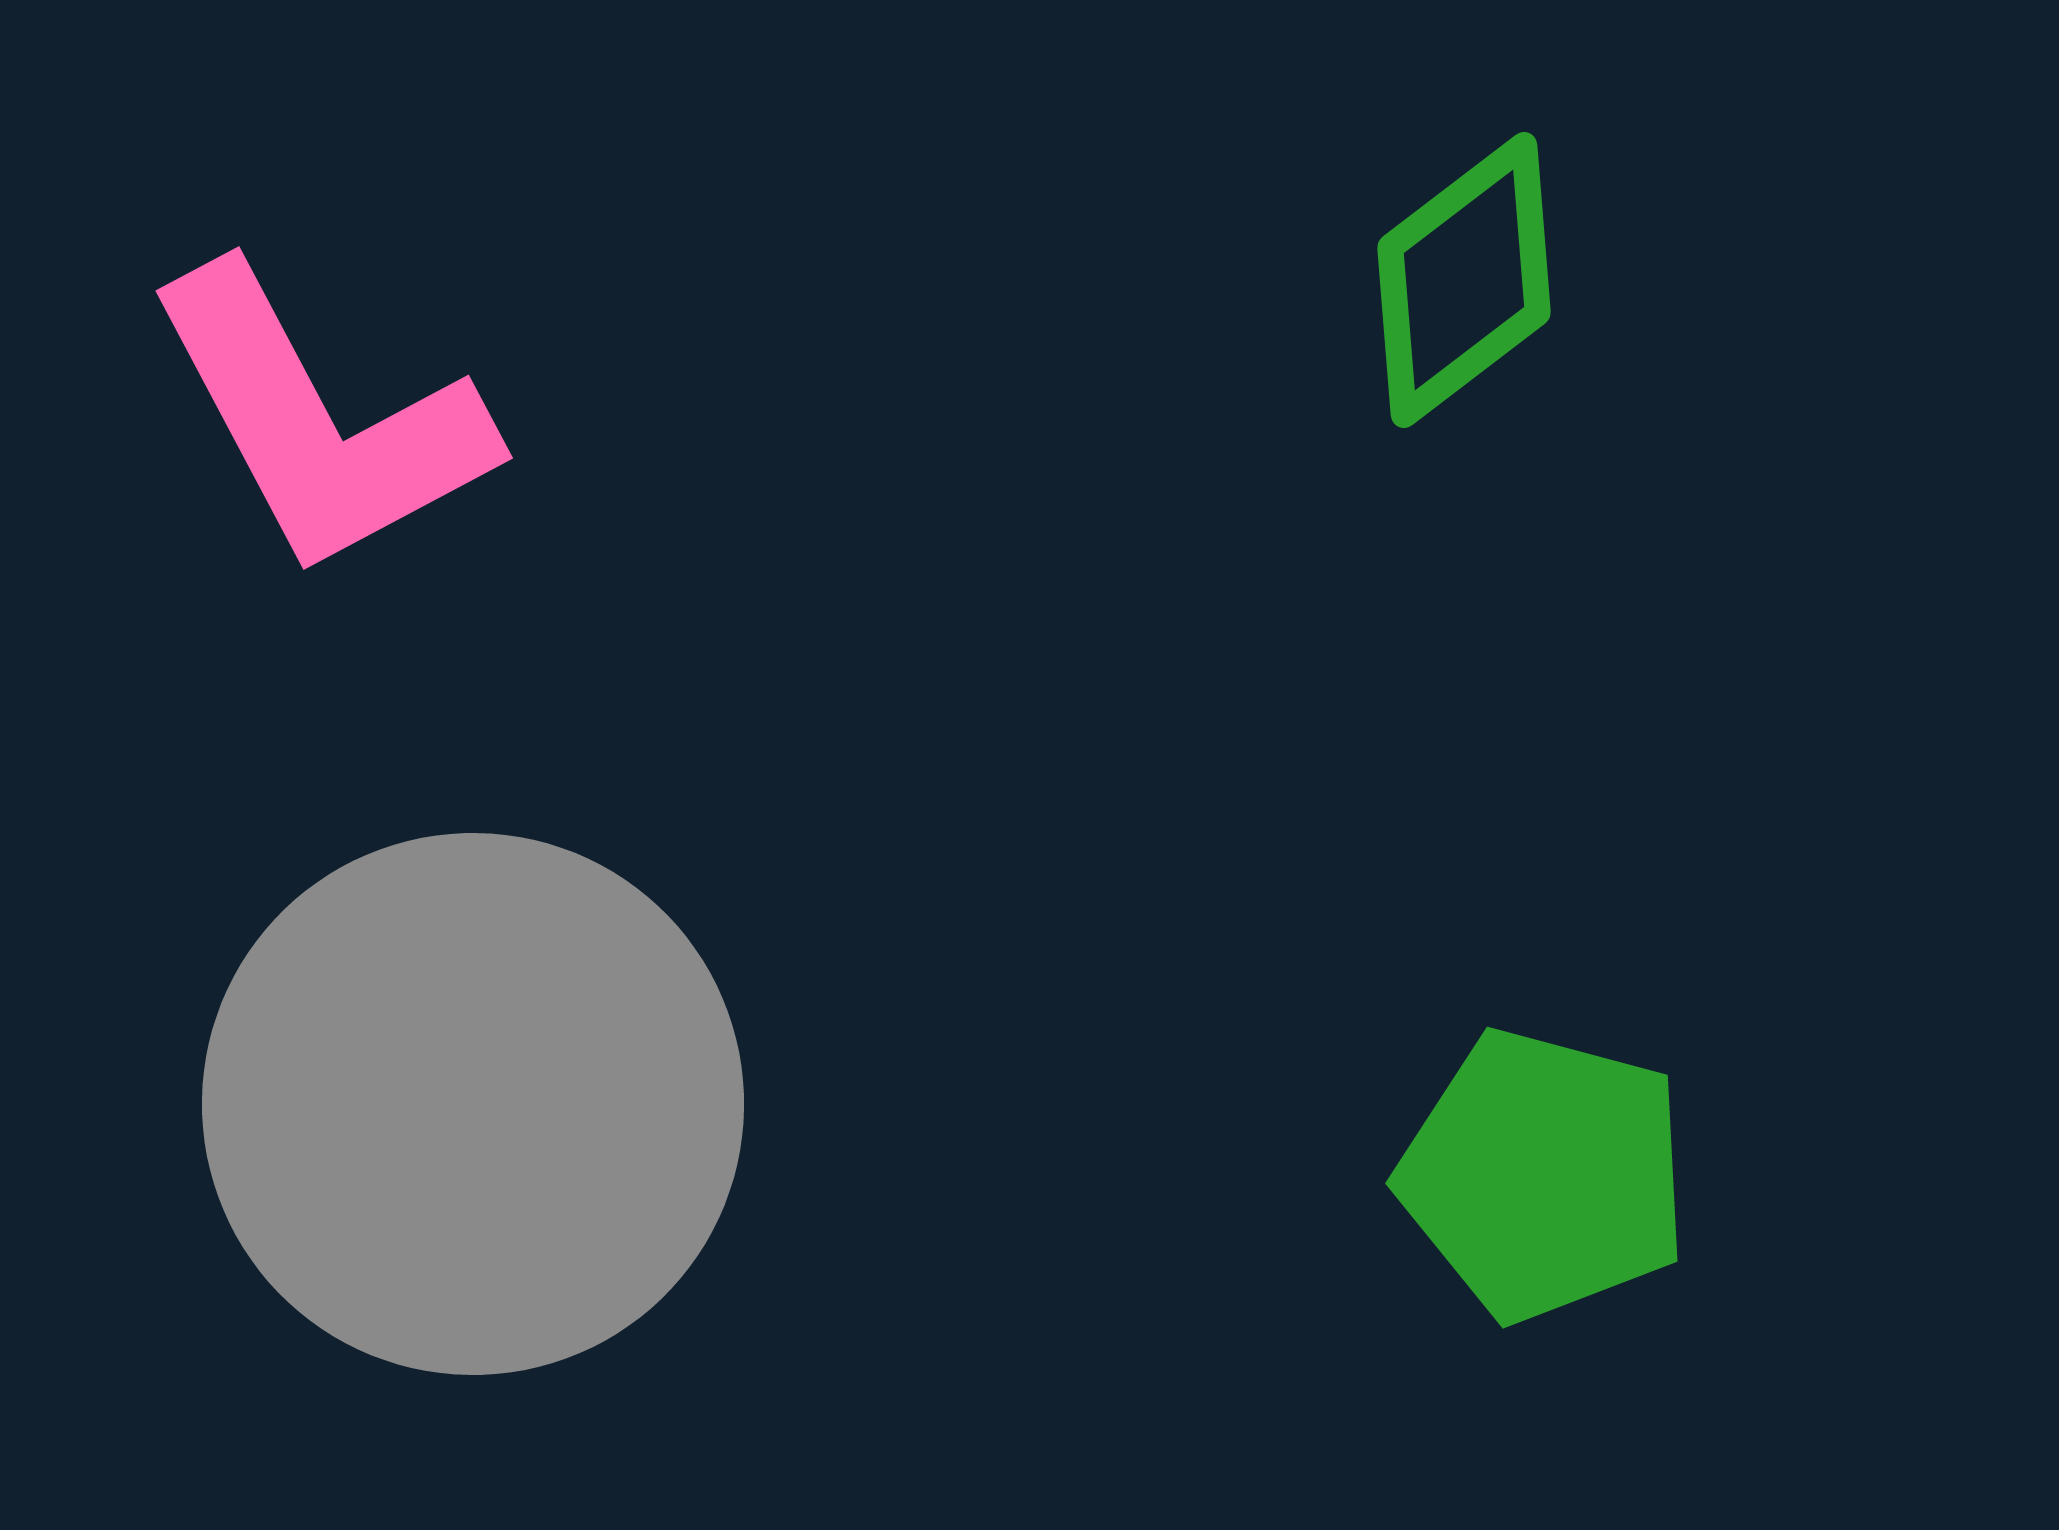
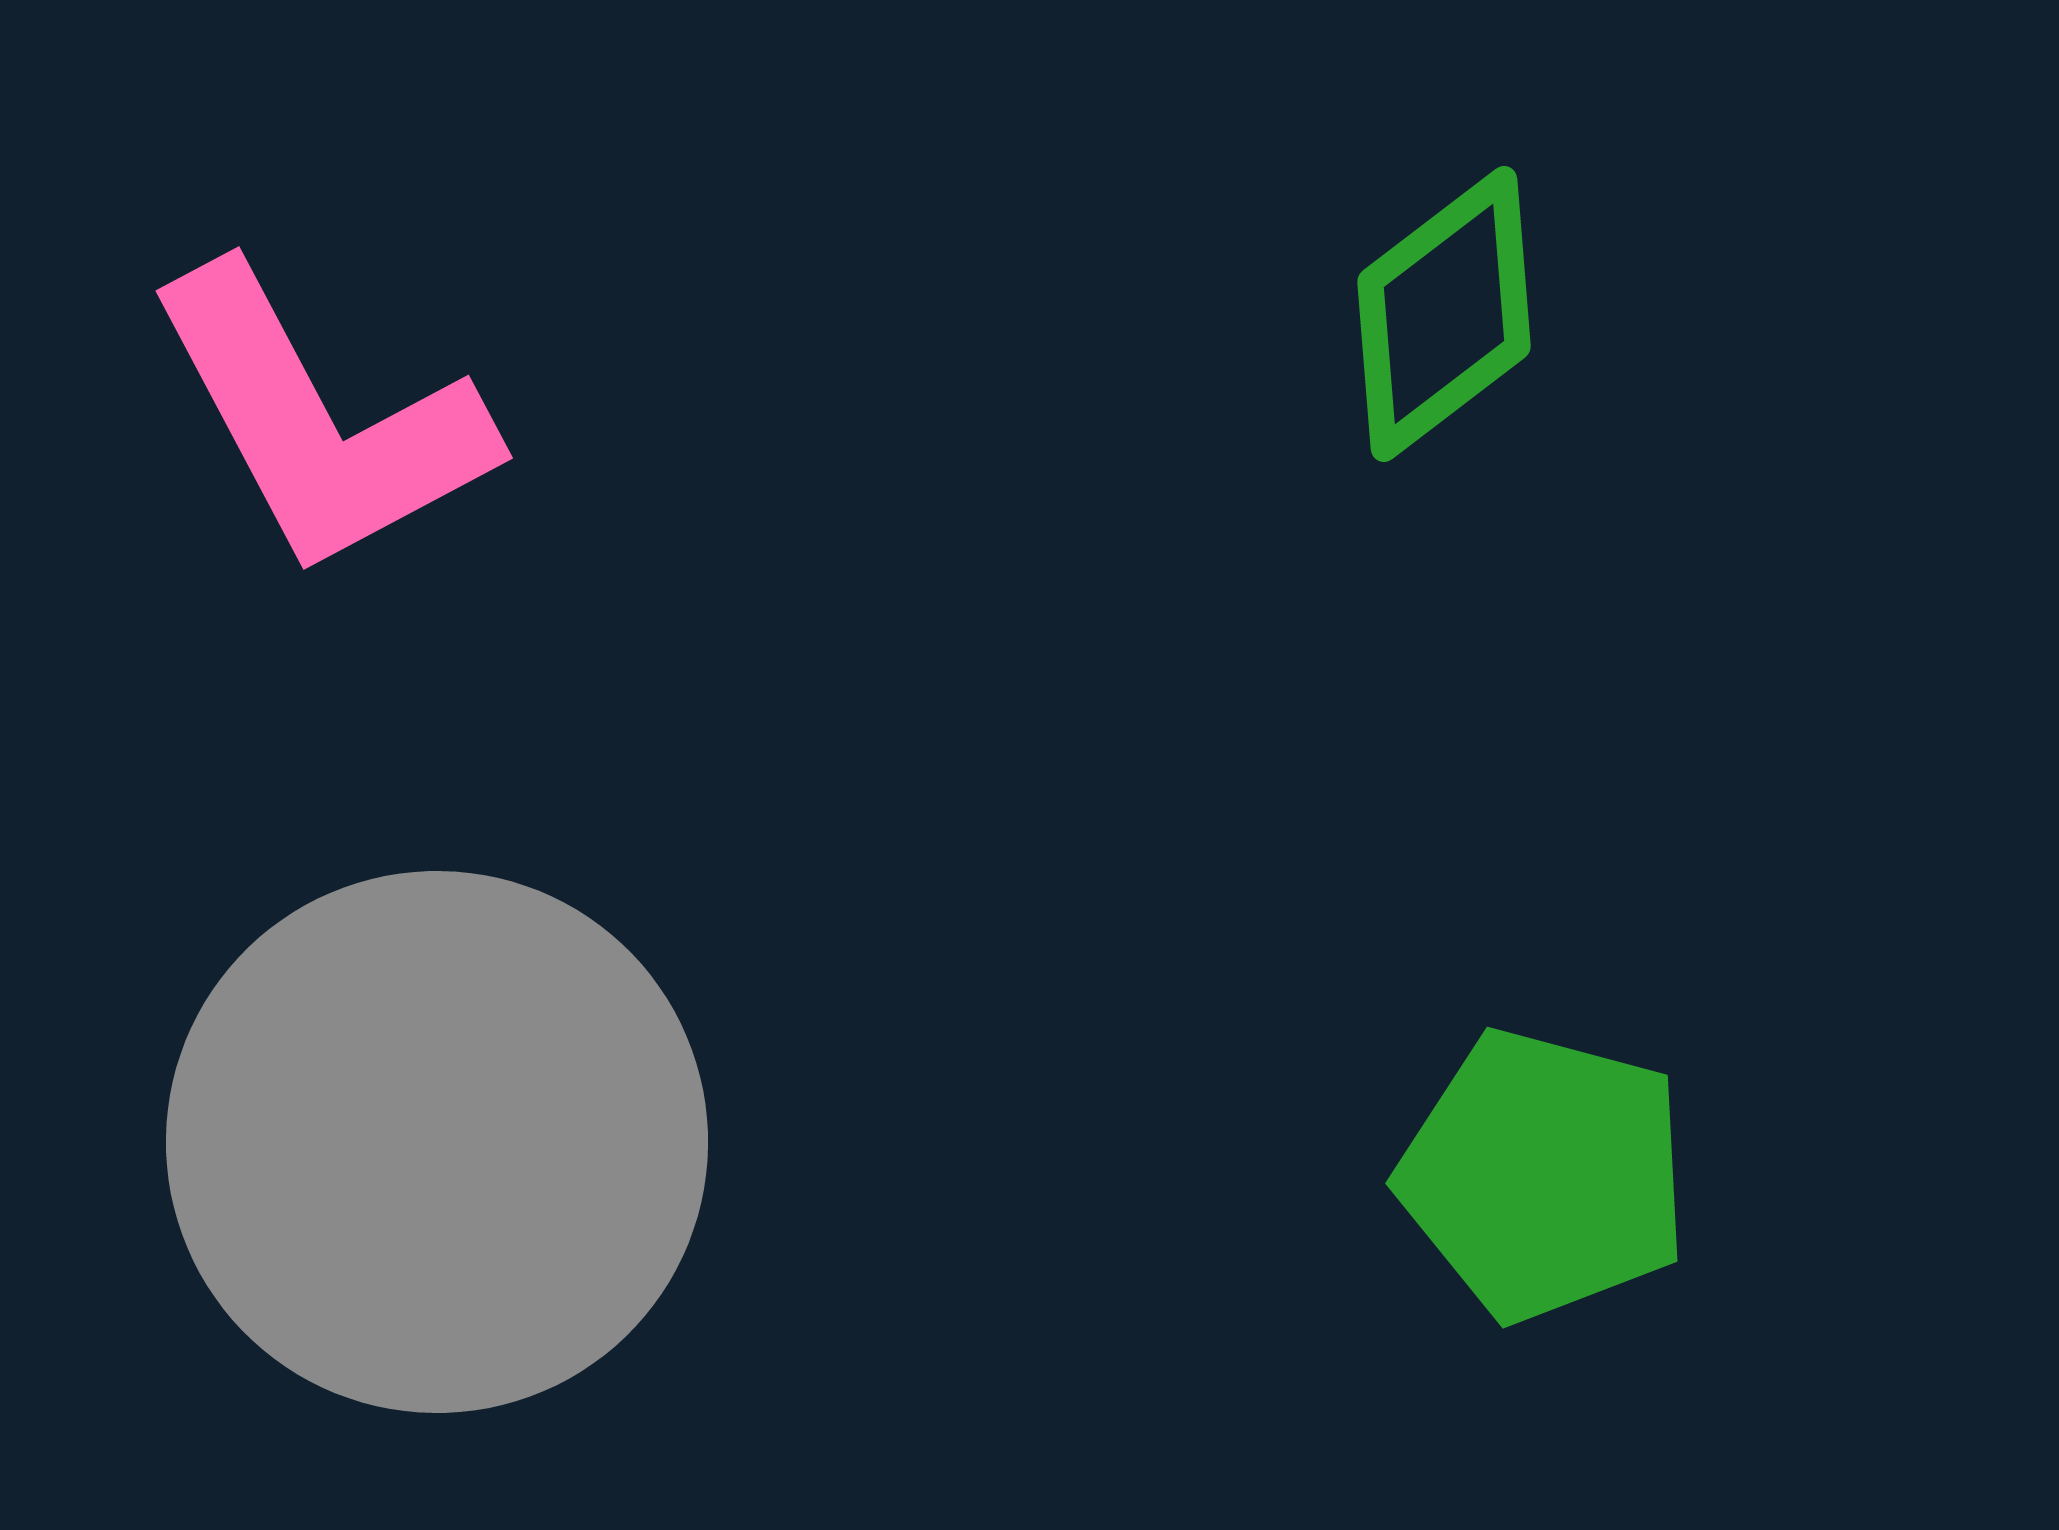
green diamond: moved 20 px left, 34 px down
gray circle: moved 36 px left, 38 px down
